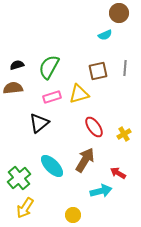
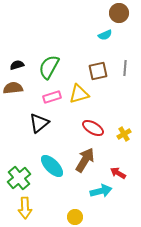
red ellipse: moved 1 px left, 1 px down; rotated 25 degrees counterclockwise
yellow arrow: rotated 35 degrees counterclockwise
yellow circle: moved 2 px right, 2 px down
